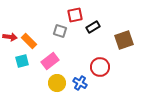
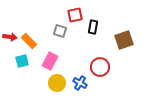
black rectangle: rotated 48 degrees counterclockwise
pink rectangle: rotated 24 degrees counterclockwise
